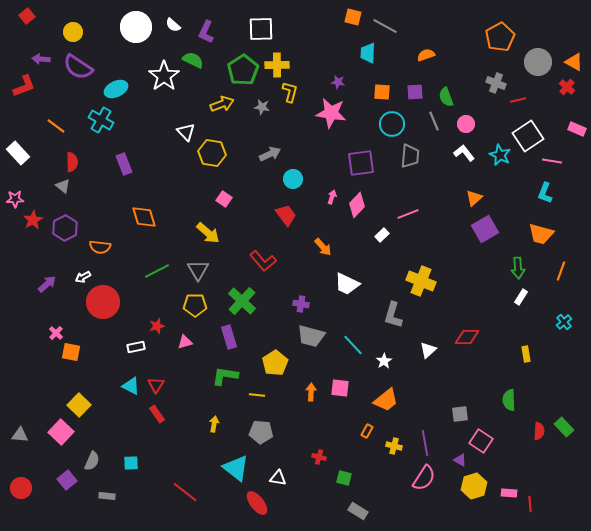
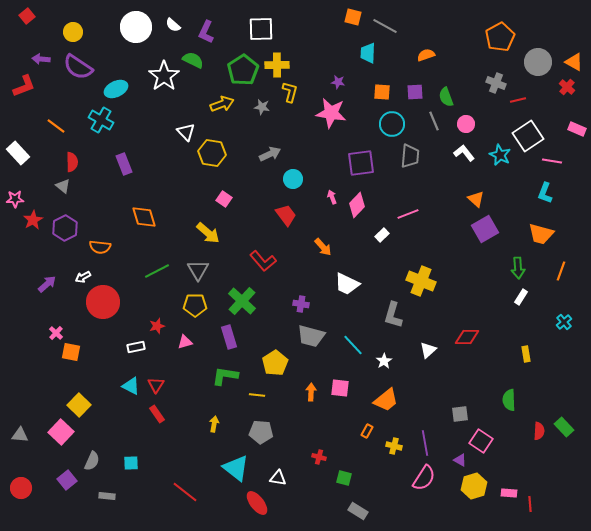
pink arrow at (332, 197): rotated 40 degrees counterclockwise
orange triangle at (474, 198): moved 2 px right, 1 px down; rotated 36 degrees counterclockwise
